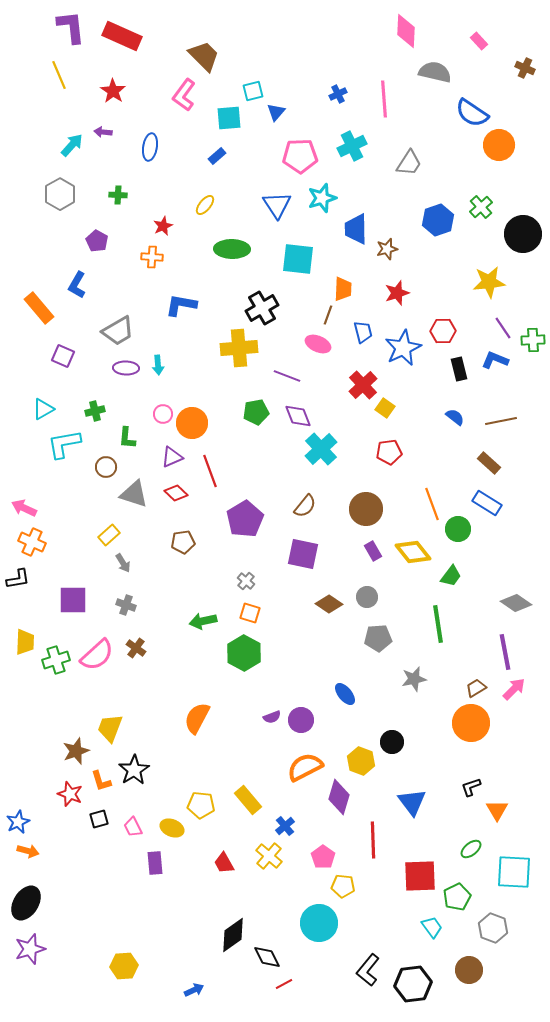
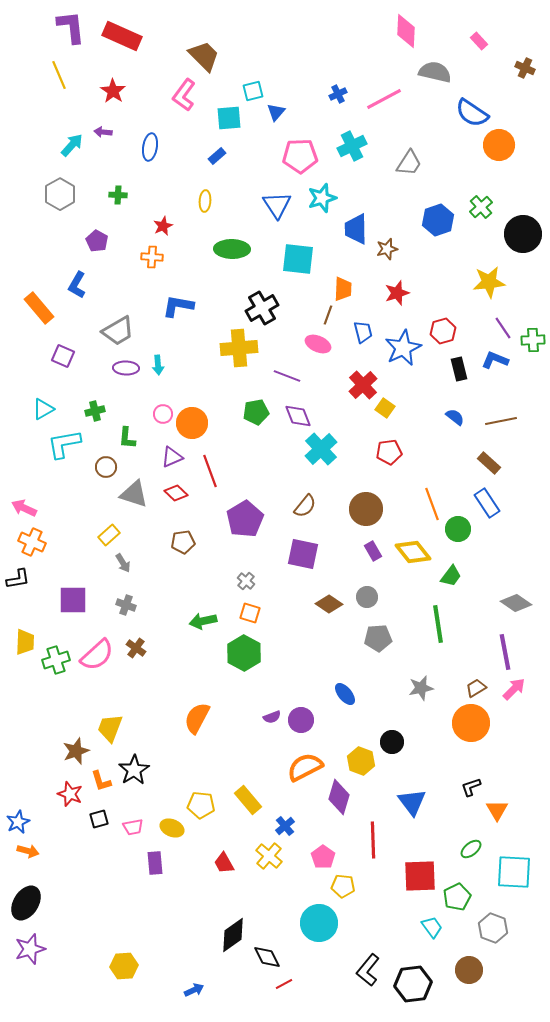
pink line at (384, 99): rotated 66 degrees clockwise
yellow ellipse at (205, 205): moved 4 px up; rotated 35 degrees counterclockwise
blue L-shape at (181, 305): moved 3 px left, 1 px down
red hexagon at (443, 331): rotated 15 degrees counterclockwise
blue rectangle at (487, 503): rotated 24 degrees clockwise
gray star at (414, 679): moved 7 px right, 9 px down
pink trapezoid at (133, 827): rotated 75 degrees counterclockwise
